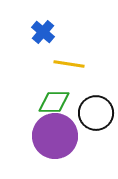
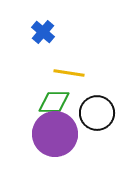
yellow line: moved 9 px down
black circle: moved 1 px right
purple circle: moved 2 px up
